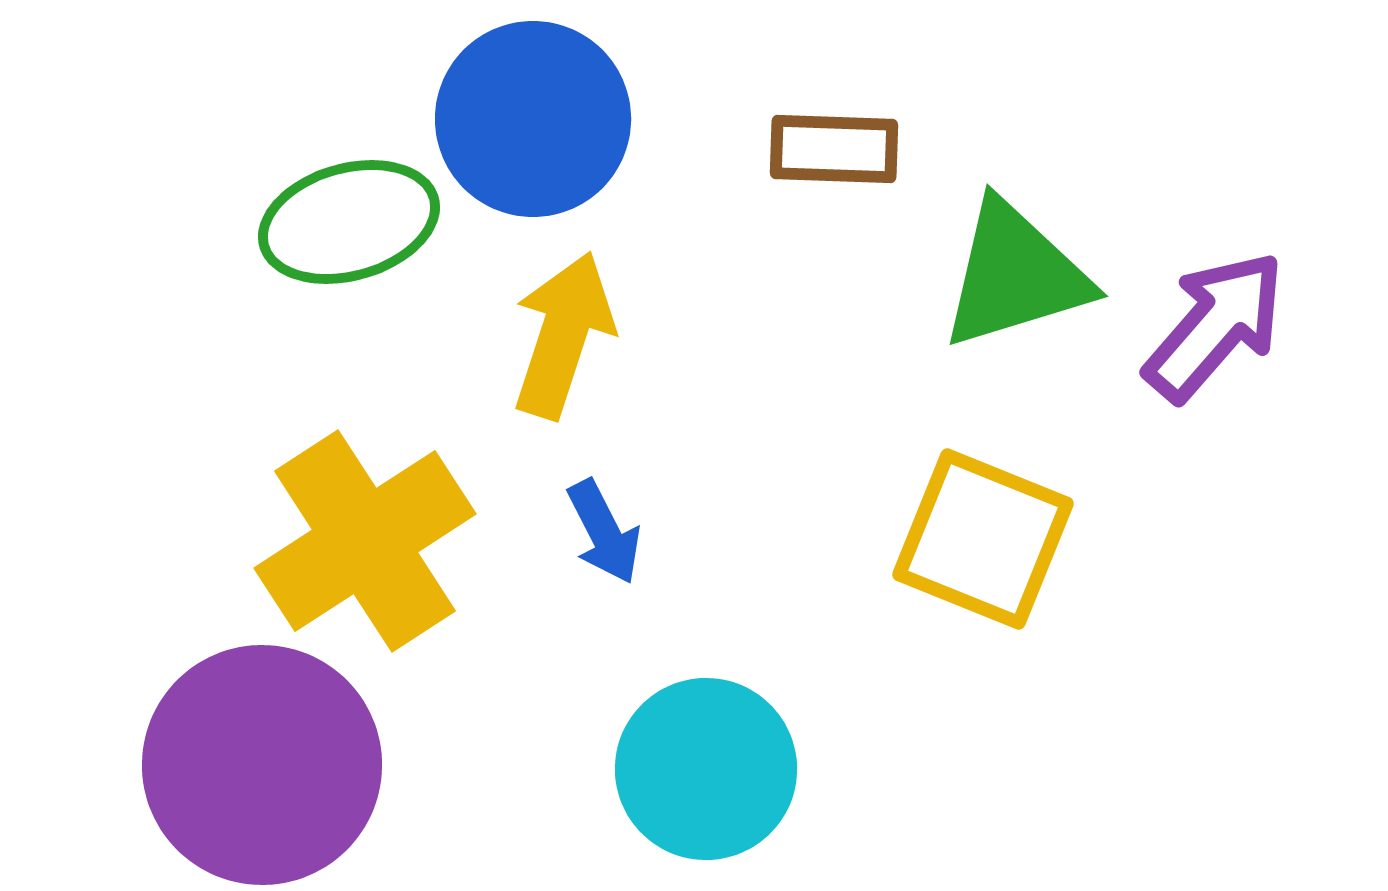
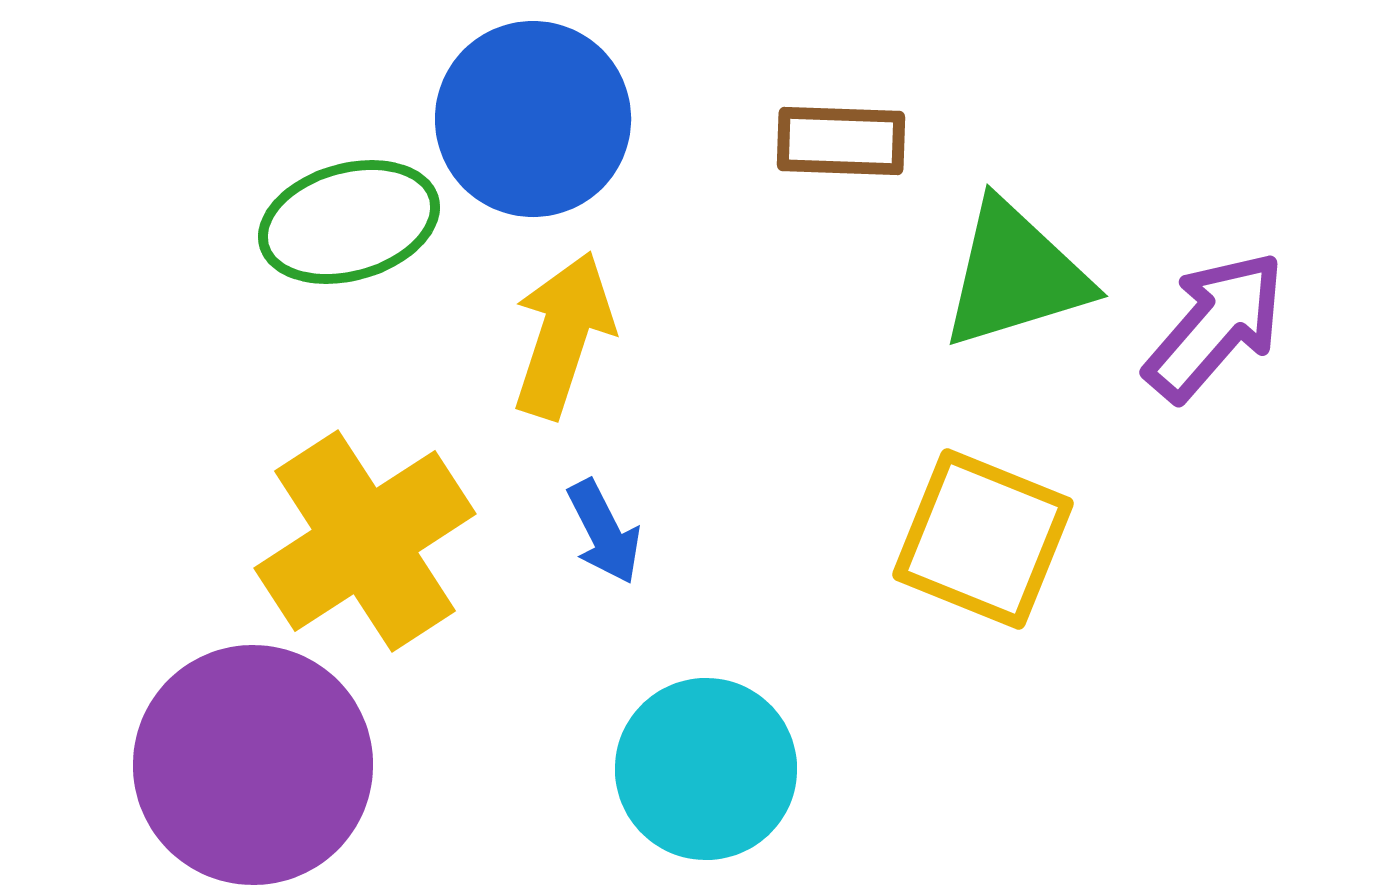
brown rectangle: moved 7 px right, 8 px up
purple circle: moved 9 px left
